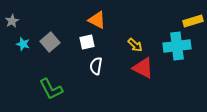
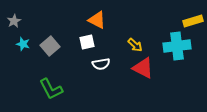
gray star: moved 2 px right
gray square: moved 4 px down
white semicircle: moved 5 px right, 2 px up; rotated 108 degrees counterclockwise
